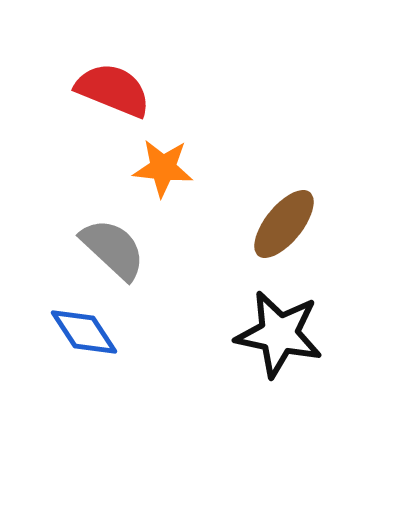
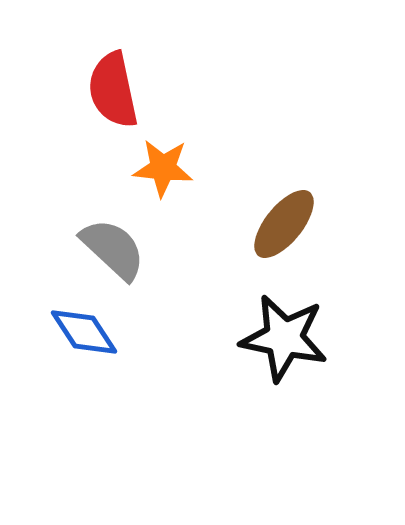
red semicircle: rotated 124 degrees counterclockwise
black star: moved 5 px right, 4 px down
